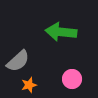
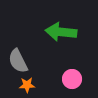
gray semicircle: rotated 105 degrees clockwise
orange star: moved 2 px left; rotated 14 degrees clockwise
